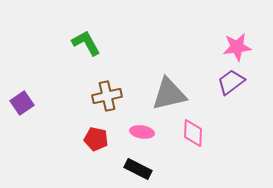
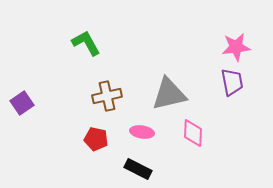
pink star: moved 1 px left
purple trapezoid: moved 1 px right; rotated 116 degrees clockwise
